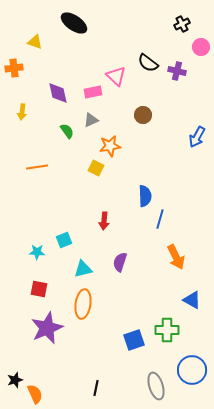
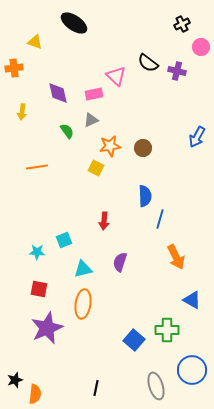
pink rectangle: moved 1 px right, 2 px down
brown circle: moved 33 px down
blue square: rotated 30 degrees counterclockwise
orange semicircle: rotated 30 degrees clockwise
